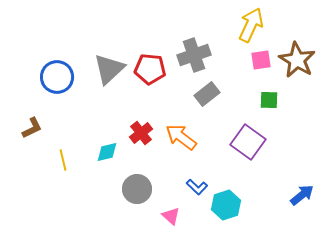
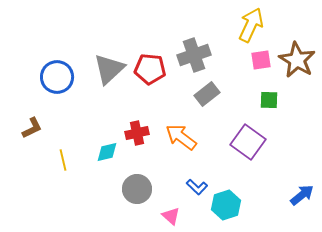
red cross: moved 4 px left; rotated 25 degrees clockwise
